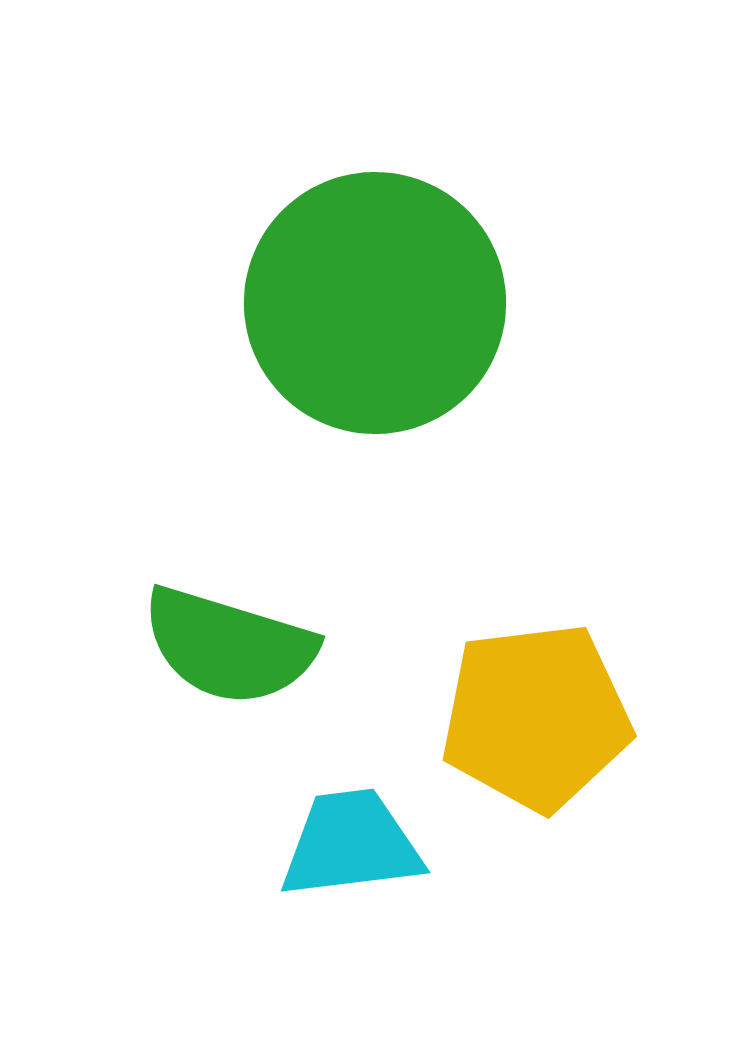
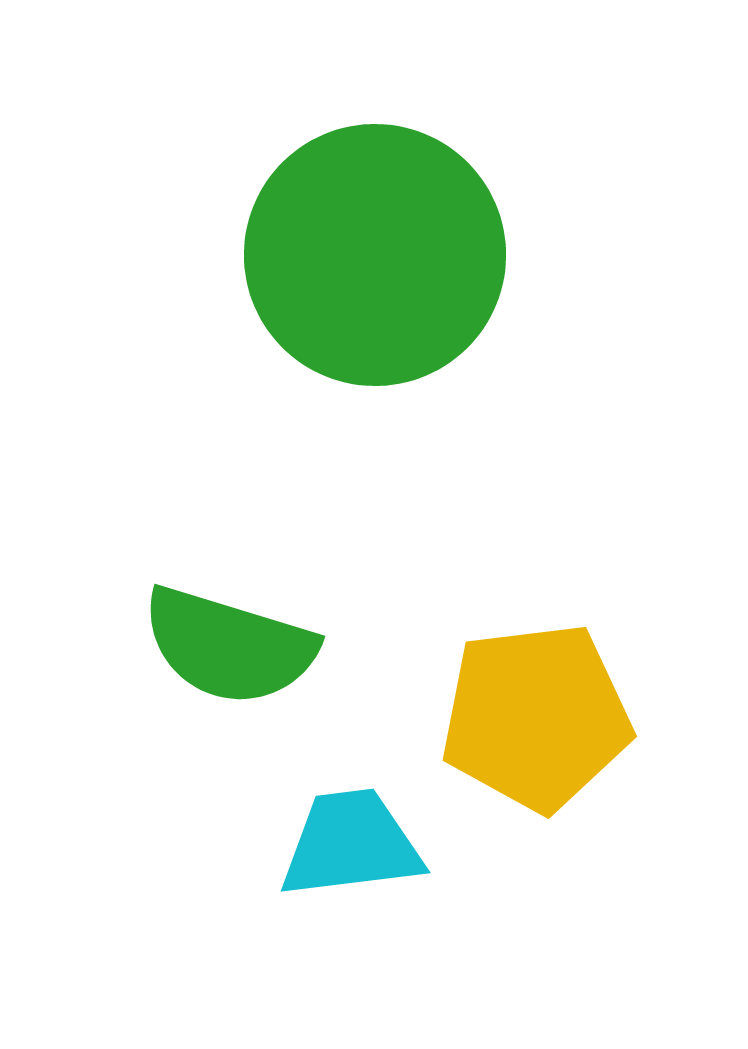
green circle: moved 48 px up
